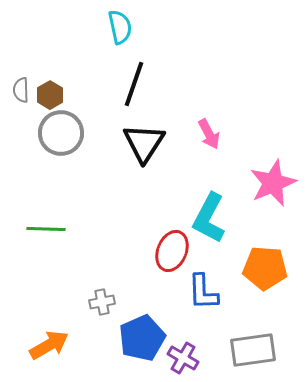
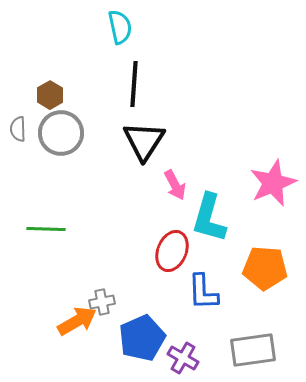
black line: rotated 15 degrees counterclockwise
gray semicircle: moved 3 px left, 39 px down
pink arrow: moved 34 px left, 51 px down
black triangle: moved 2 px up
cyan L-shape: rotated 12 degrees counterclockwise
orange arrow: moved 28 px right, 24 px up
